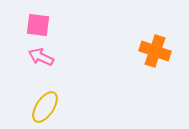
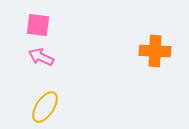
orange cross: rotated 16 degrees counterclockwise
